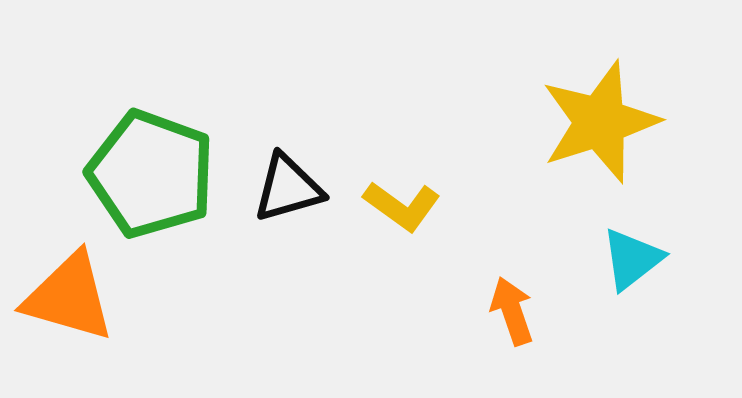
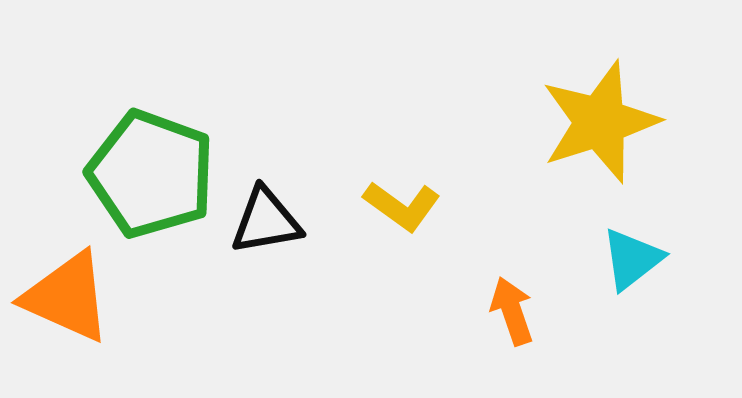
black triangle: moved 22 px left, 33 px down; rotated 6 degrees clockwise
orange triangle: moved 2 px left; rotated 8 degrees clockwise
